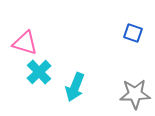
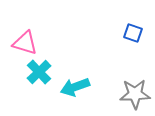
cyan arrow: rotated 48 degrees clockwise
